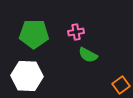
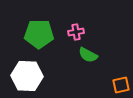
green pentagon: moved 5 px right
orange square: rotated 24 degrees clockwise
